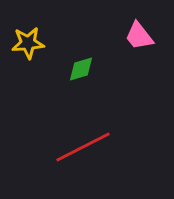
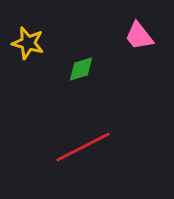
yellow star: rotated 20 degrees clockwise
